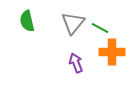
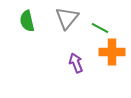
gray triangle: moved 6 px left, 5 px up
